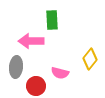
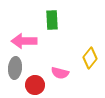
pink arrow: moved 7 px left
yellow diamond: moved 1 px up
gray ellipse: moved 1 px left, 1 px down
red circle: moved 1 px left, 1 px up
